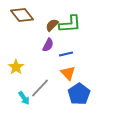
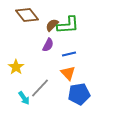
brown diamond: moved 5 px right
green L-shape: moved 2 px left, 1 px down
blue line: moved 3 px right
blue pentagon: rotated 25 degrees clockwise
